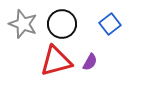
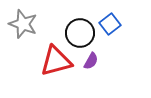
black circle: moved 18 px right, 9 px down
purple semicircle: moved 1 px right, 1 px up
